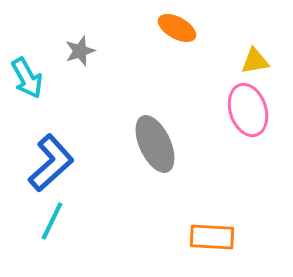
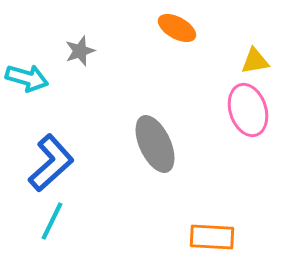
cyan arrow: rotated 45 degrees counterclockwise
